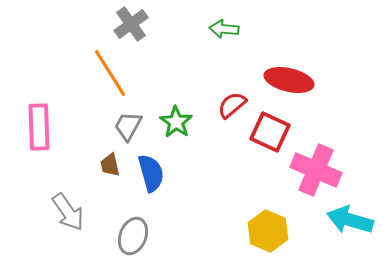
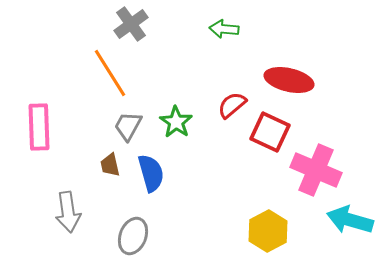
gray arrow: rotated 27 degrees clockwise
yellow hexagon: rotated 9 degrees clockwise
